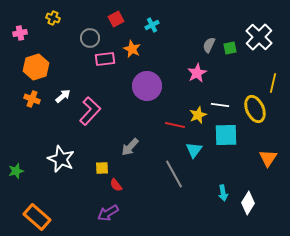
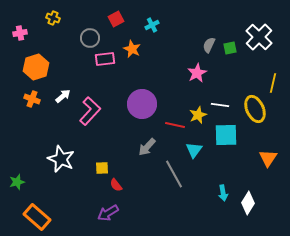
purple circle: moved 5 px left, 18 px down
gray arrow: moved 17 px right
green star: moved 1 px right, 11 px down
